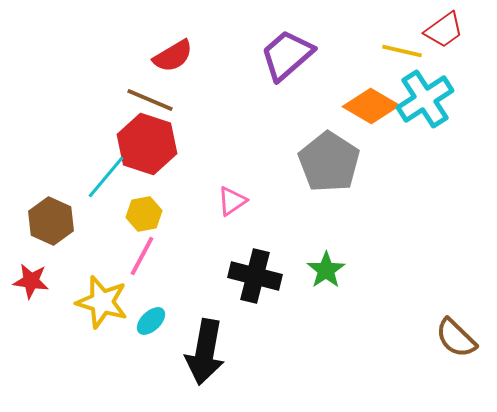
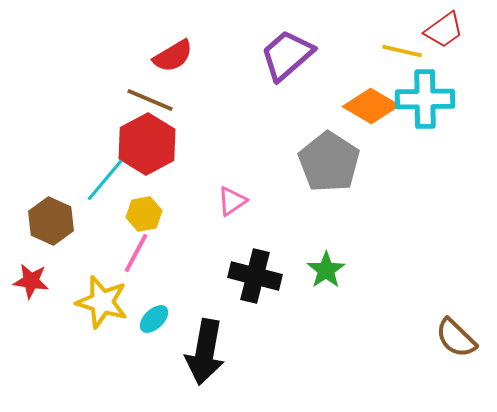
cyan cross: rotated 32 degrees clockwise
red hexagon: rotated 14 degrees clockwise
cyan line: moved 1 px left, 3 px down
pink line: moved 6 px left, 3 px up
cyan ellipse: moved 3 px right, 2 px up
